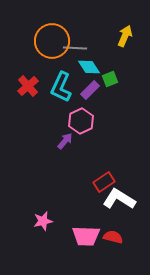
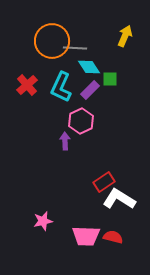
green square: rotated 21 degrees clockwise
red cross: moved 1 px left, 1 px up
purple arrow: rotated 42 degrees counterclockwise
